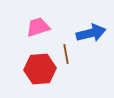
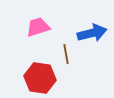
blue arrow: moved 1 px right
red hexagon: moved 9 px down; rotated 12 degrees clockwise
